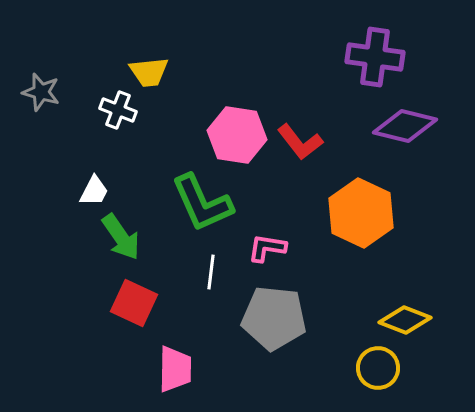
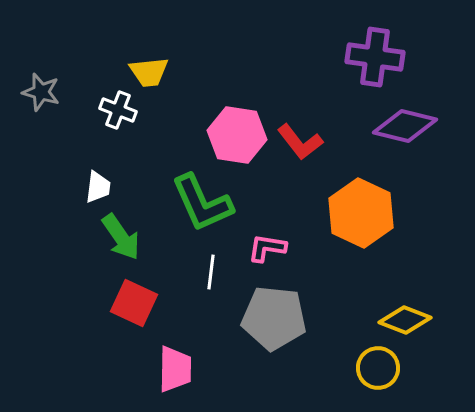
white trapezoid: moved 4 px right, 4 px up; rotated 20 degrees counterclockwise
